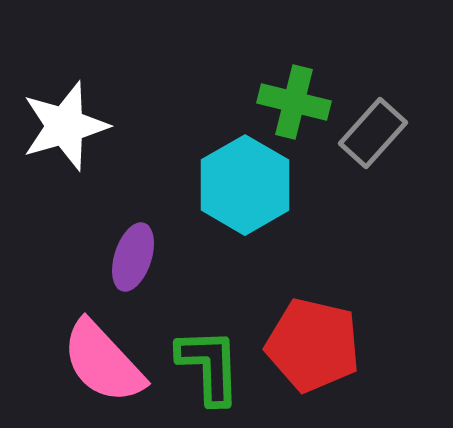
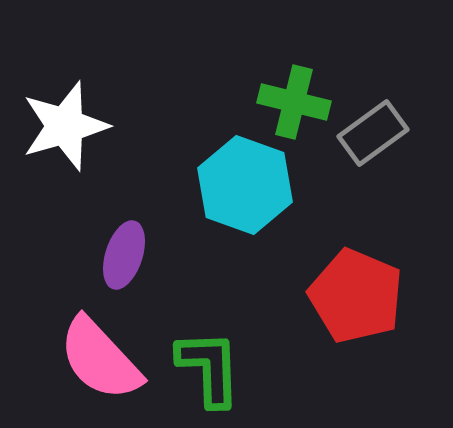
gray rectangle: rotated 12 degrees clockwise
cyan hexagon: rotated 10 degrees counterclockwise
purple ellipse: moved 9 px left, 2 px up
red pentagon: moved 43 px right, 49 px up; rotated 10 degrees clockwise
pink semicircle: moved 3 px left, 3 px up
green L-shape: moved 2 px down
